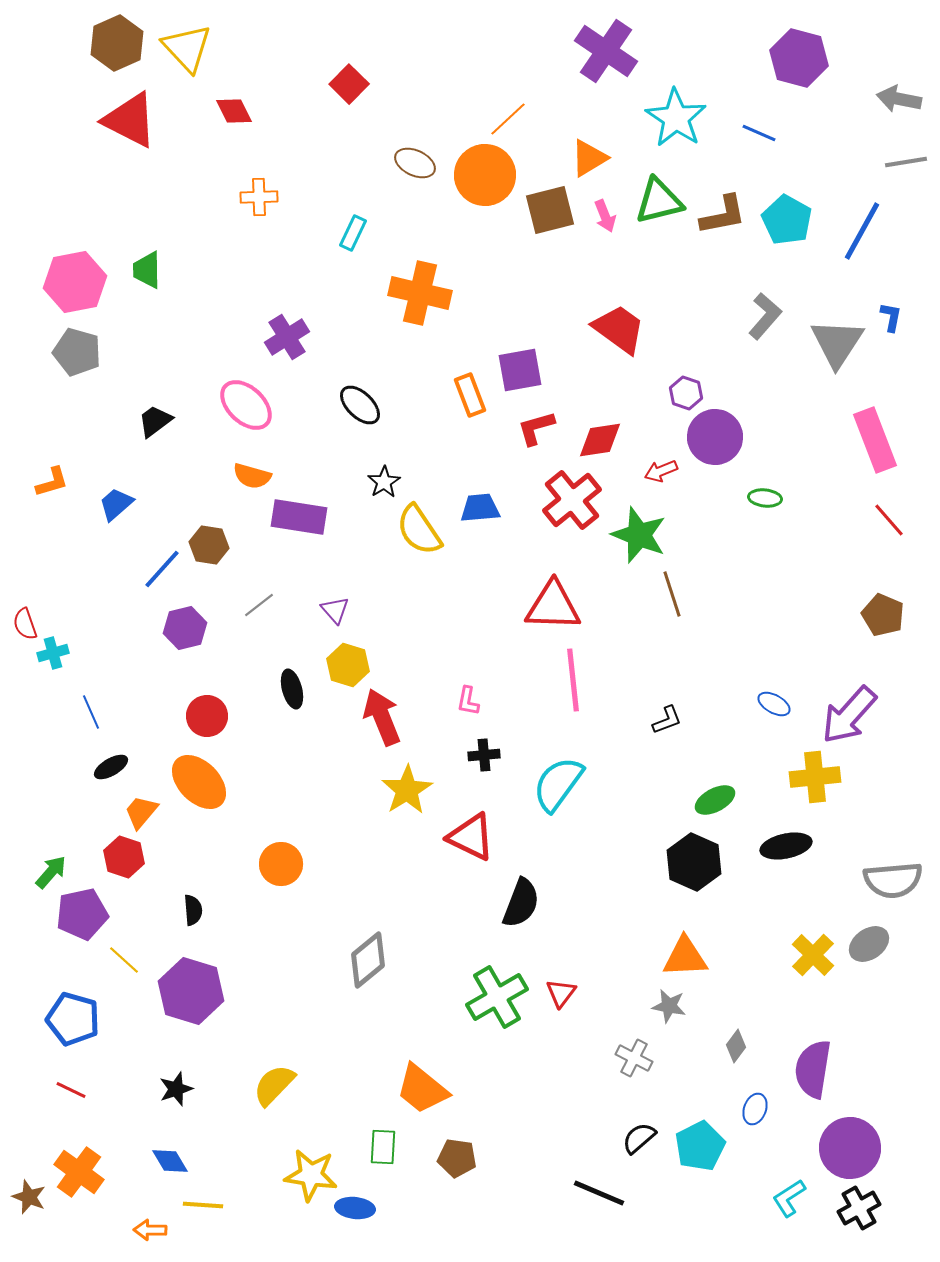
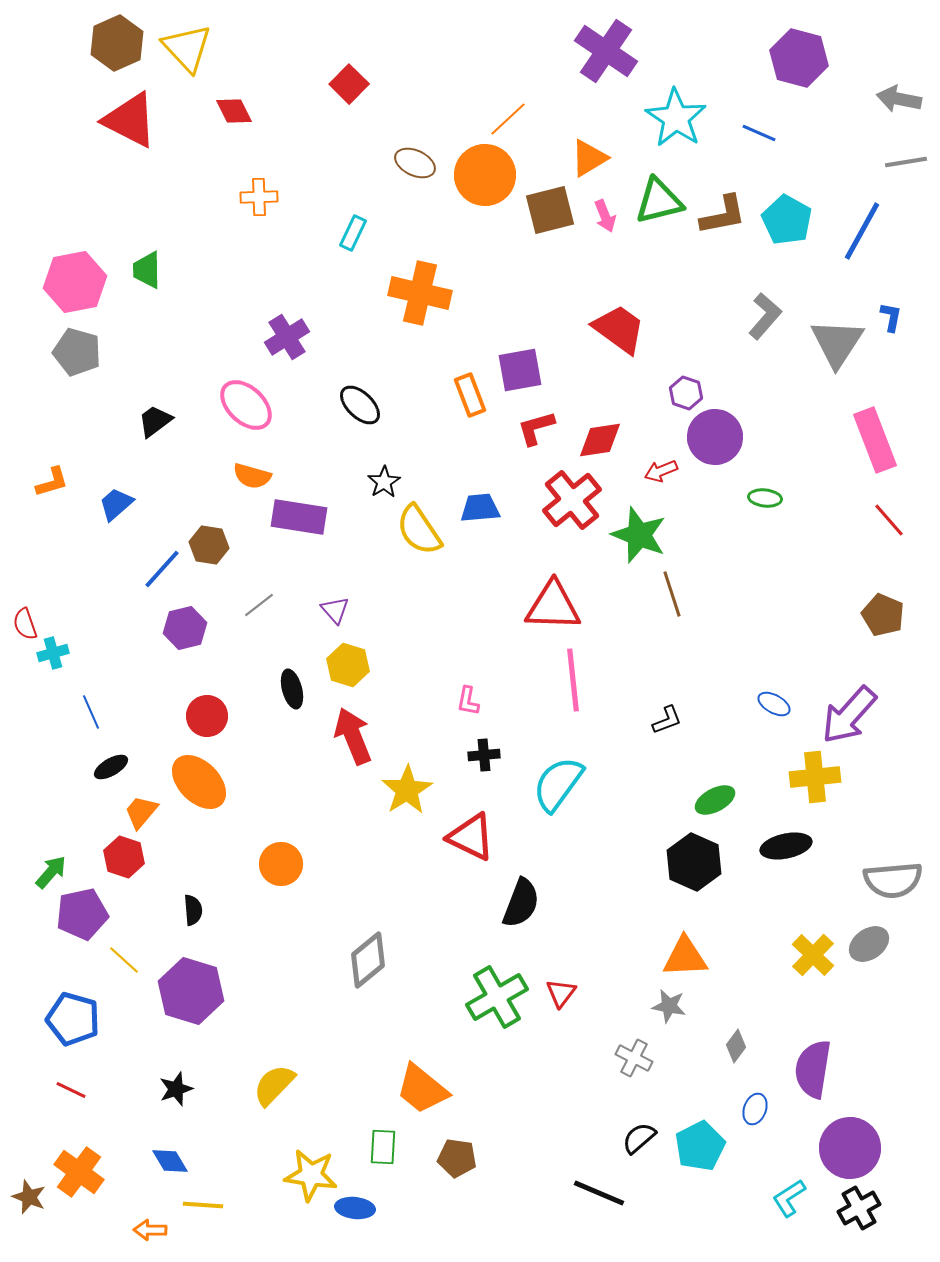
red arrow at (382, 717): moved 29 px left, 19 px down
